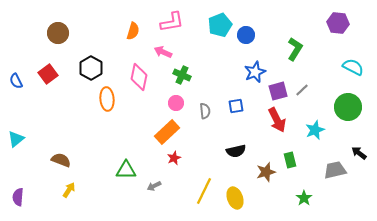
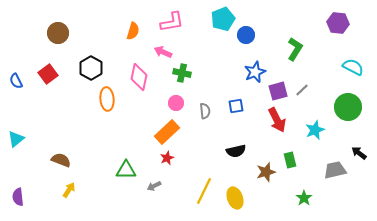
cyan pentagon: moved 3 px right, 6 px up
green cross: moved 2 px up; rotated 12 degrees counterclockwise
red star: moved 7 px left
purple semicircle: rotated 12 degrees counterclockwise
